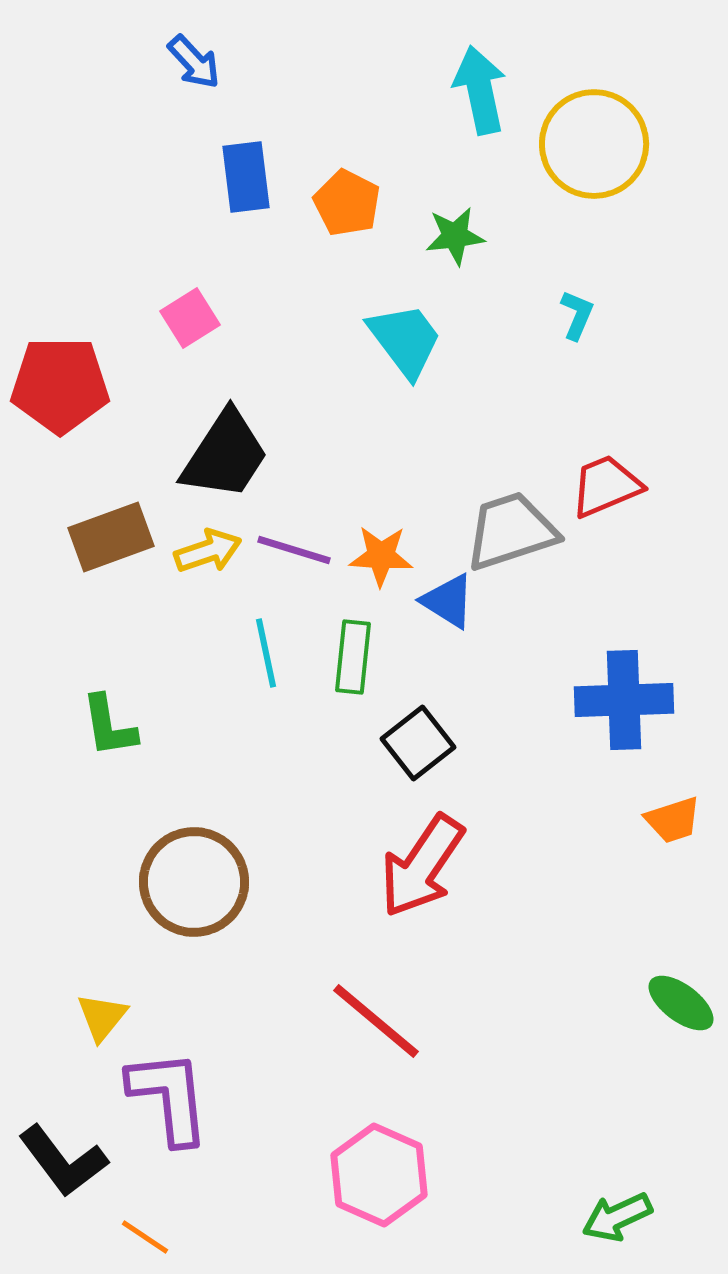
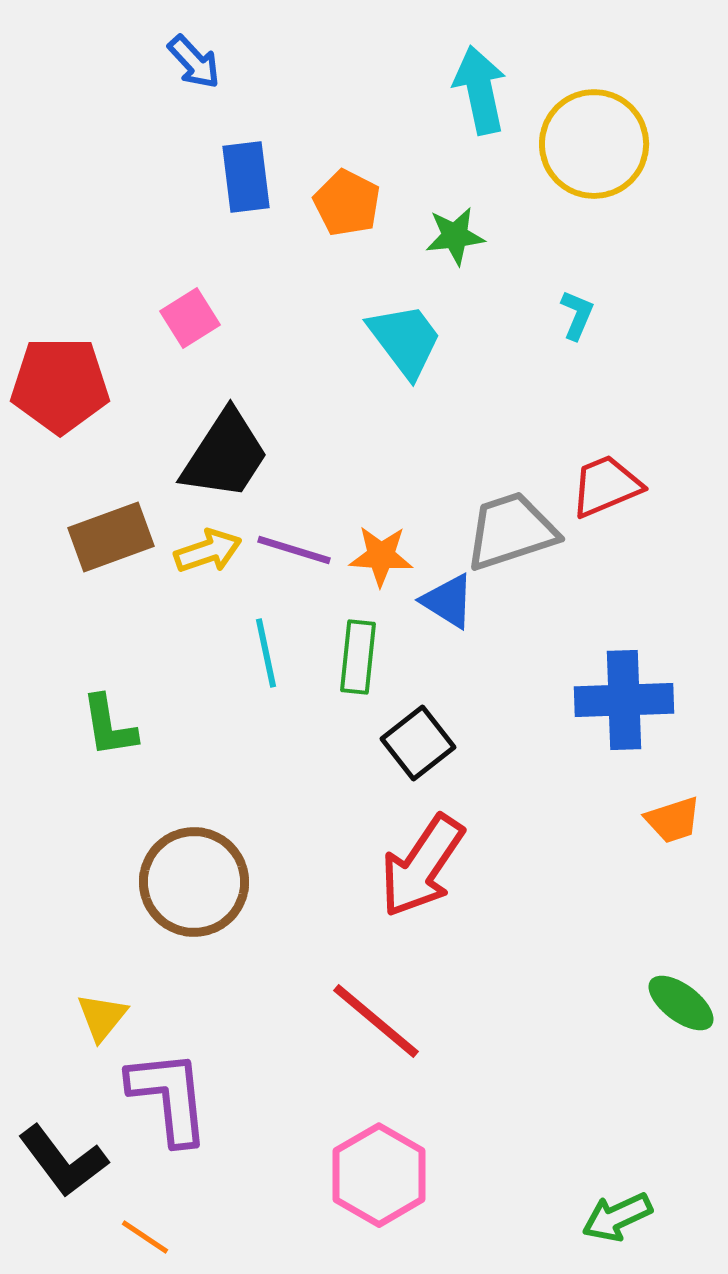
green rectangle: moved 5 px right
pink hexagon: rotated 6 degrees clockwise
